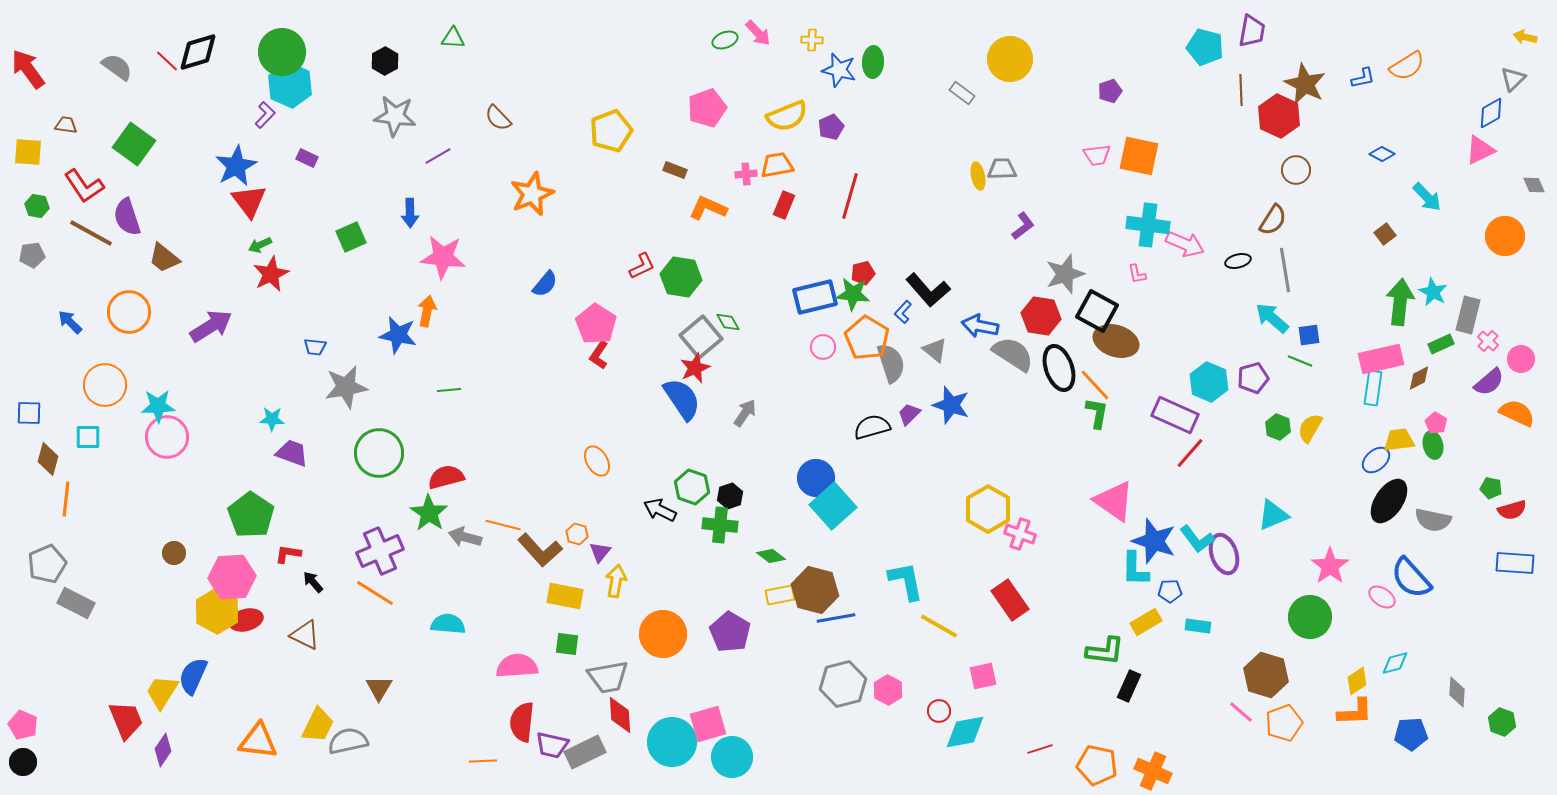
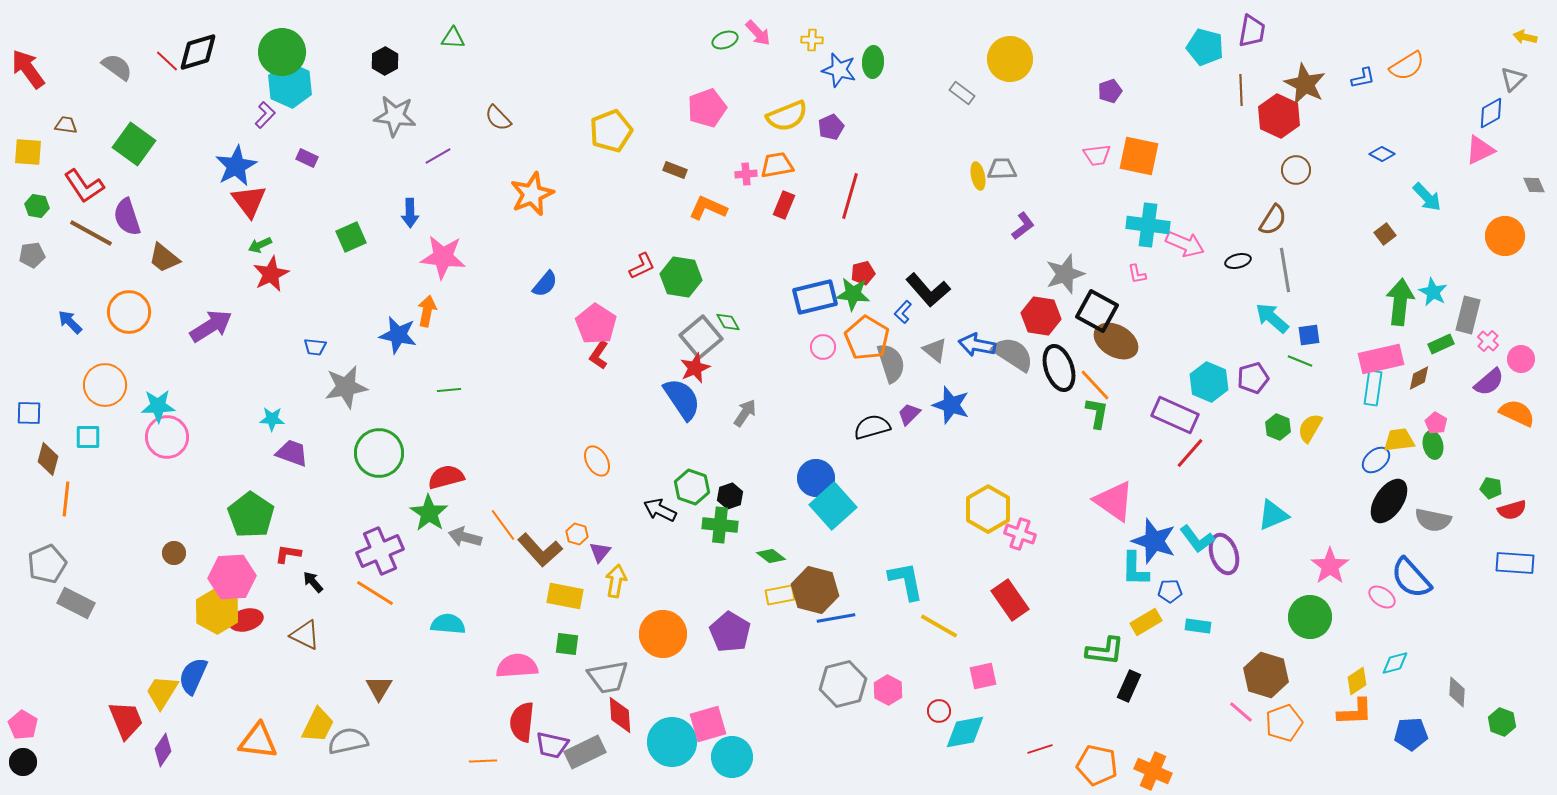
blue arrow at (980, 326): moved 3 px left, 19 px down
brown ellipse at (1116, 341): rotated 12 degrees clockwise
orange line at (503, 525): rotated 40 degrees clockwise
pink pentagon at (23, 725): rotated 8 degrees clockwise
